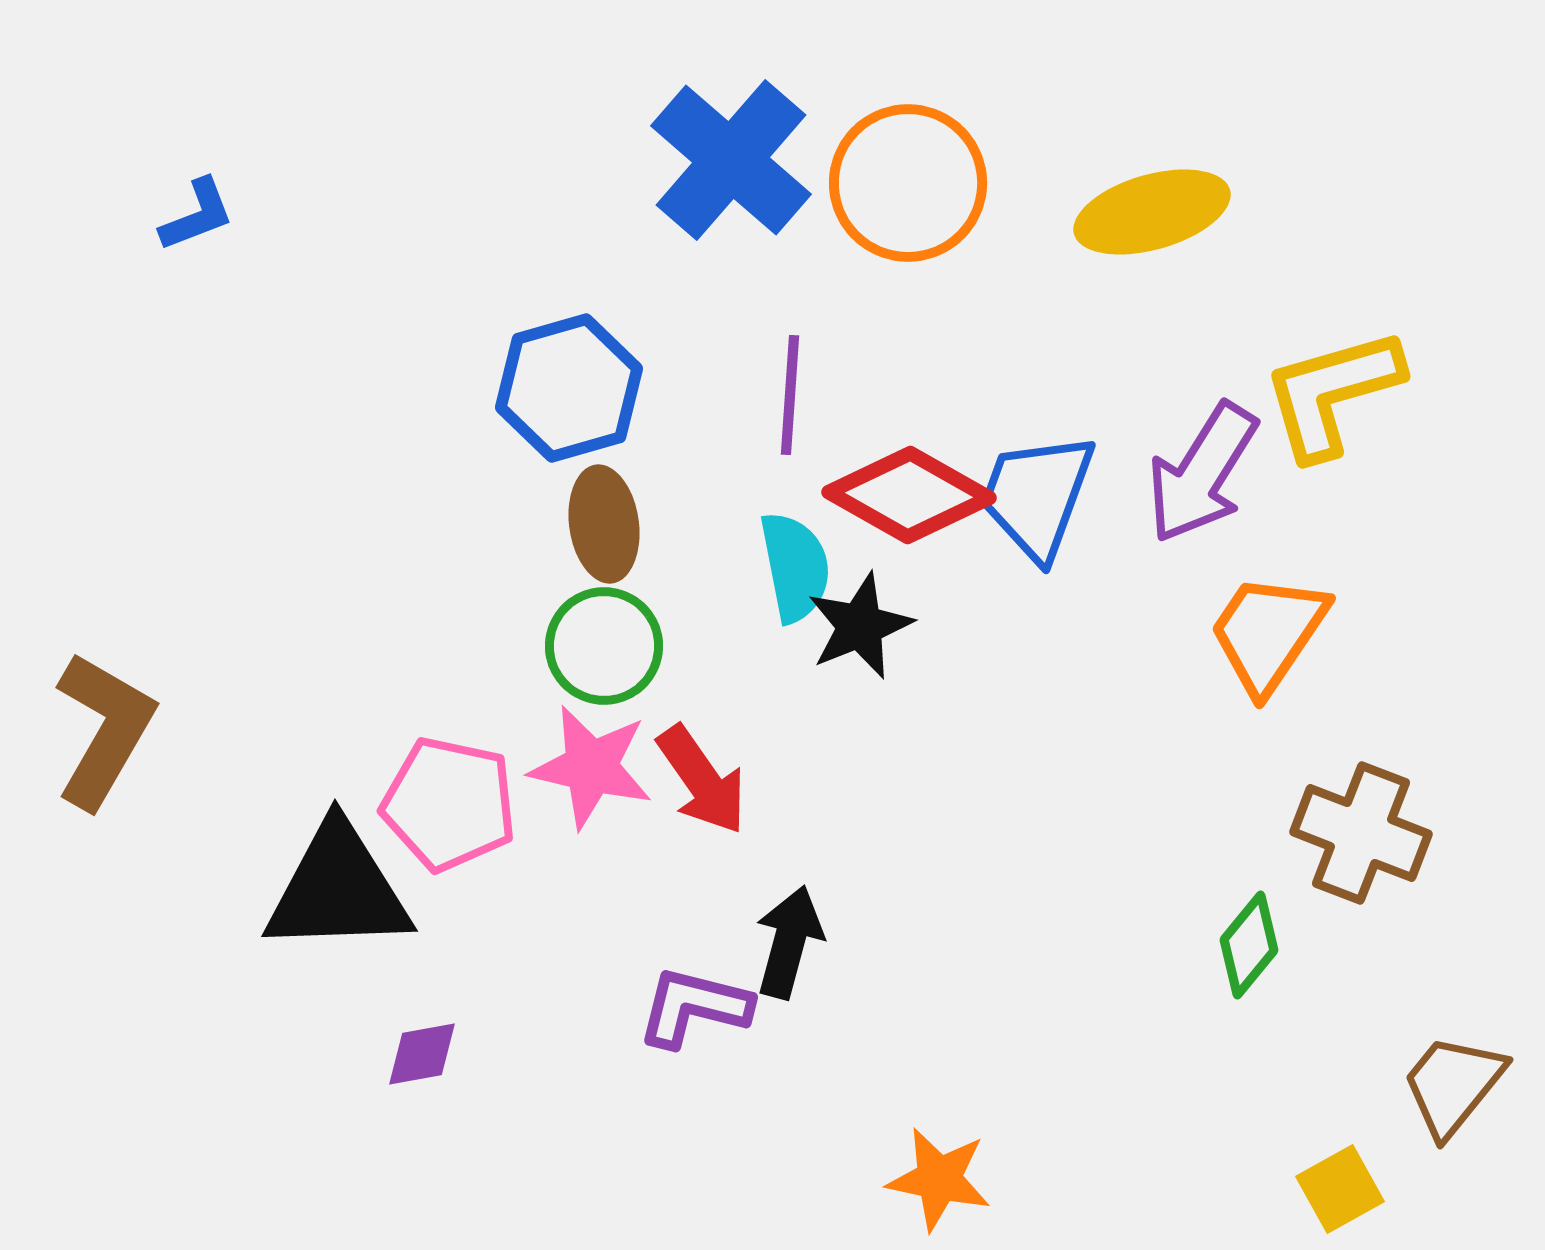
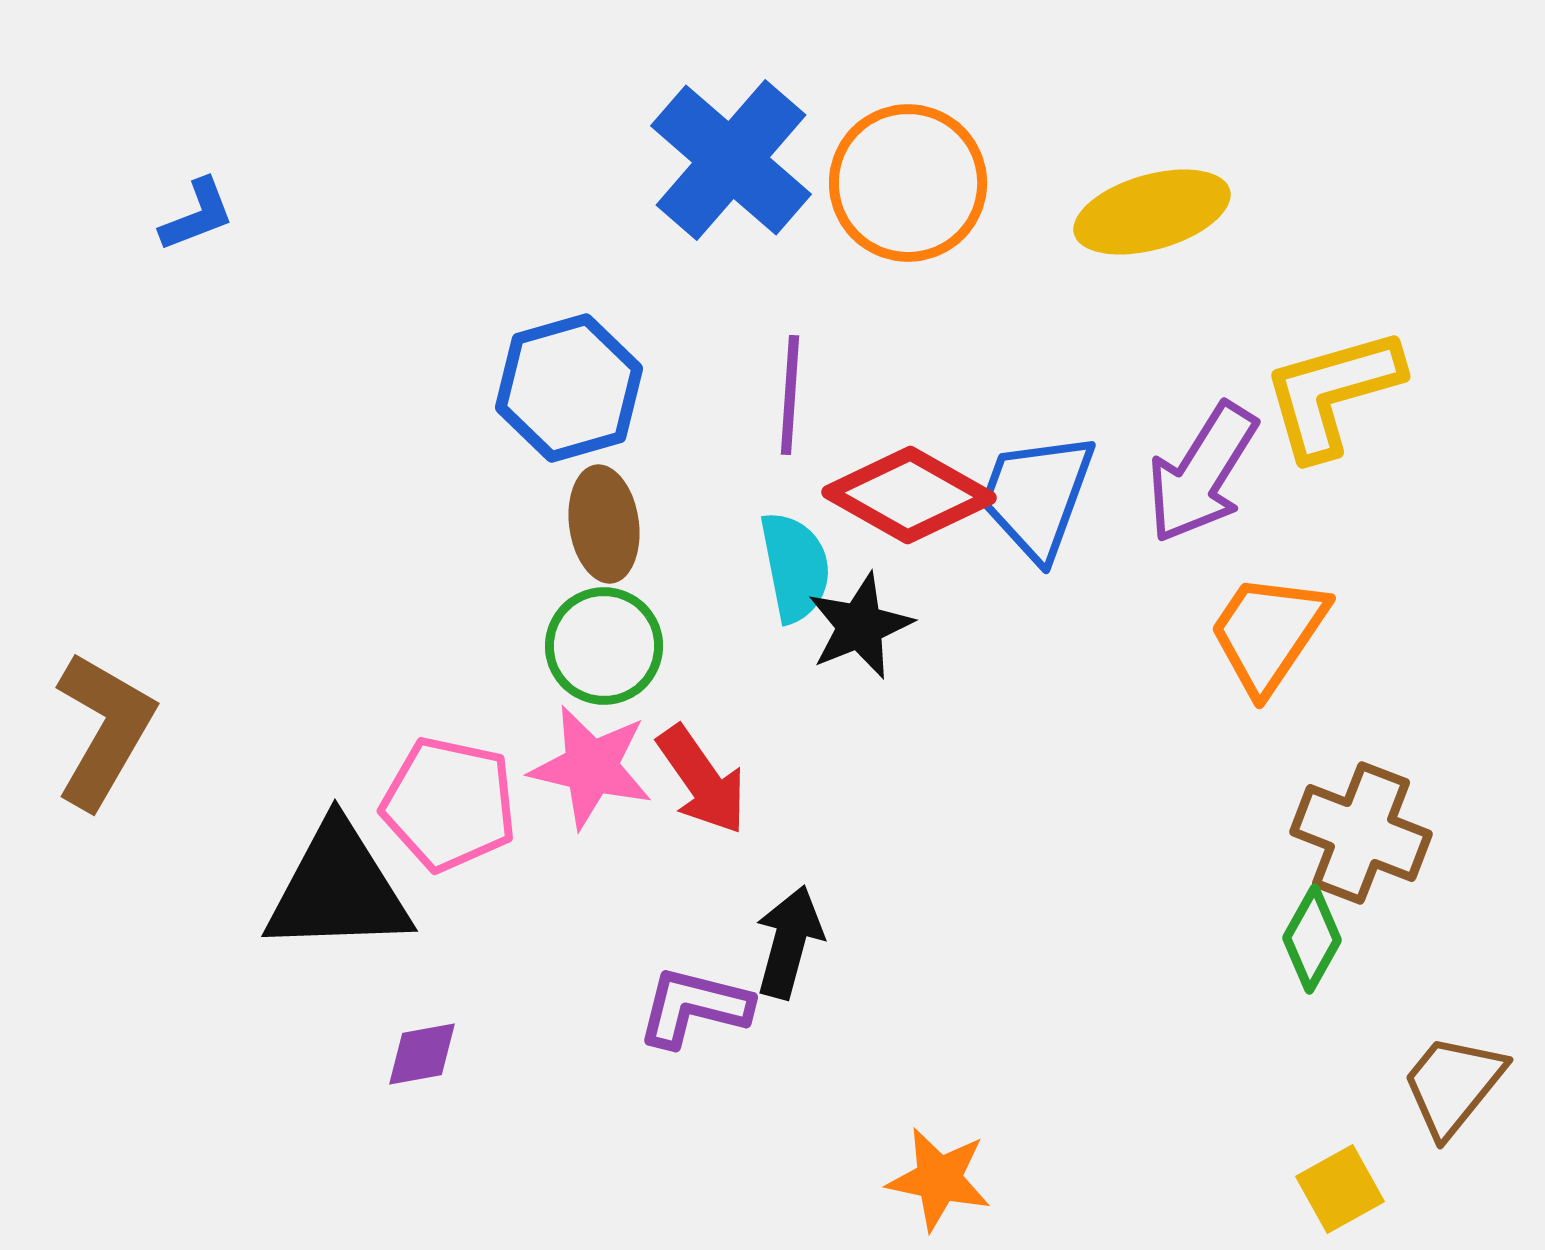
green diamond: moved 63 px right, 6 px up; rotated 10 degrees counterclockwise
